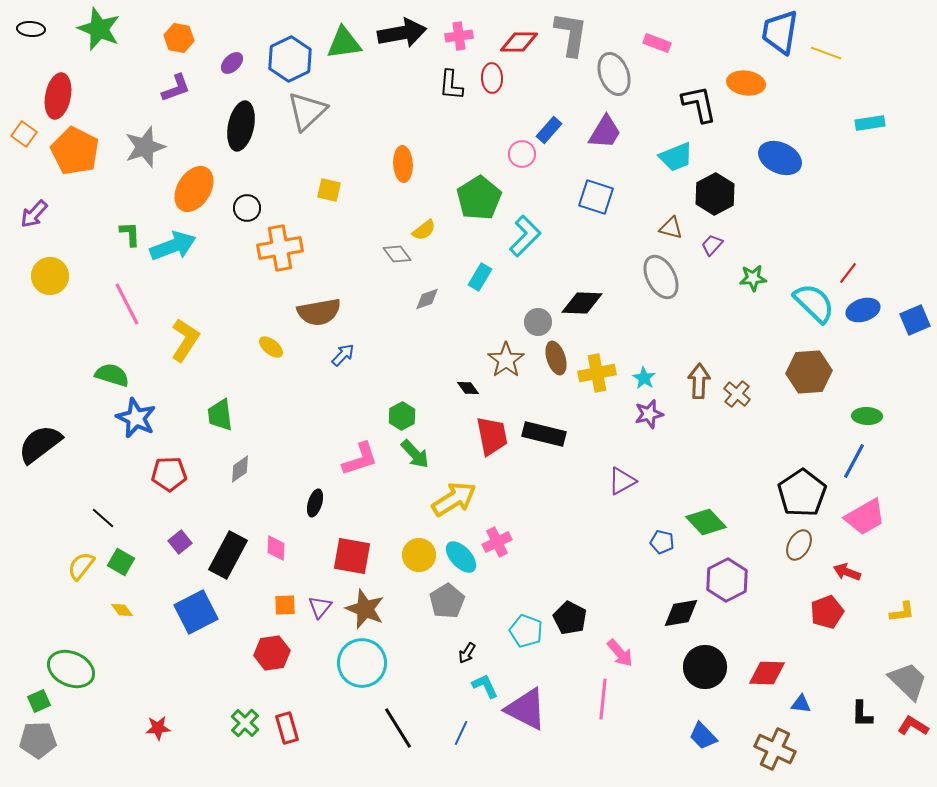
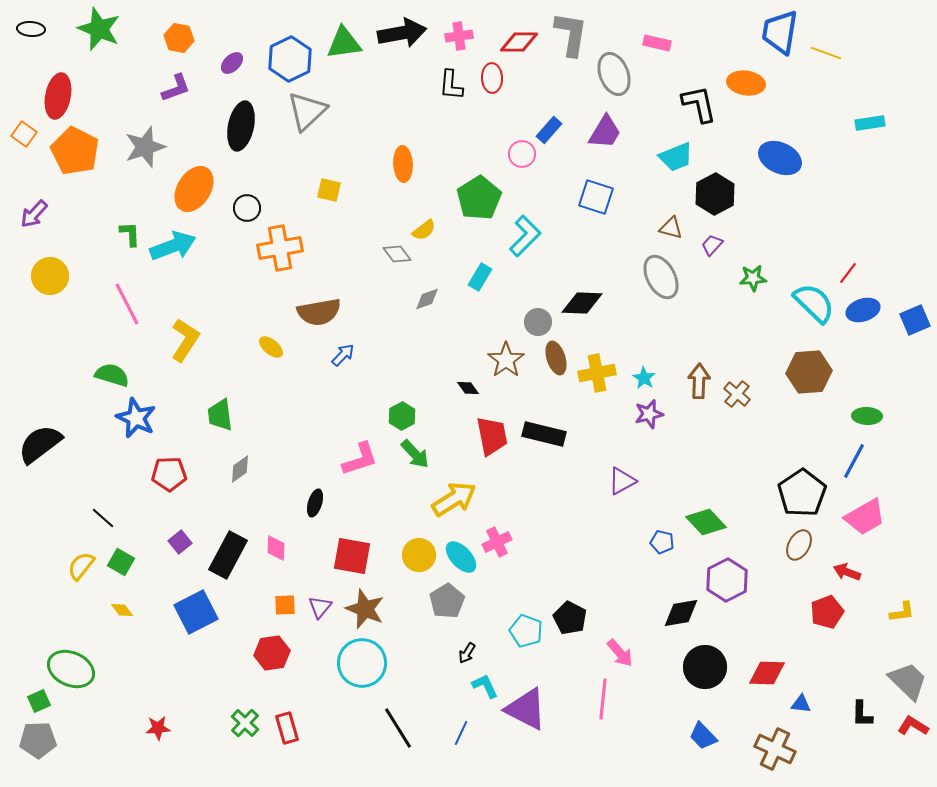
pink rectangle at (657, 43): rotated 8 degrees counterclockwise
